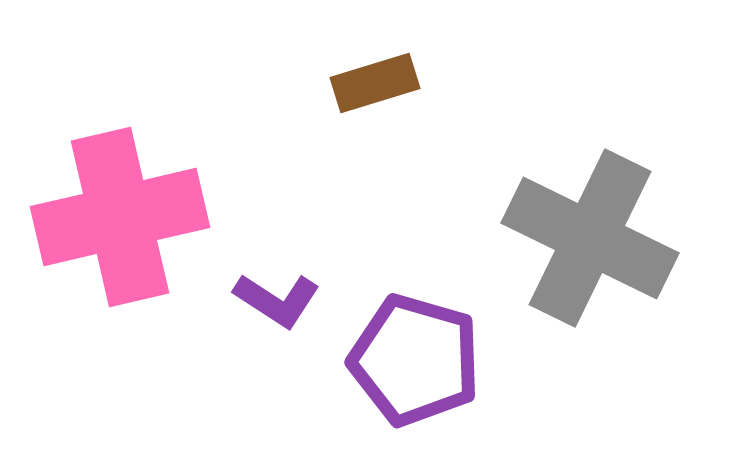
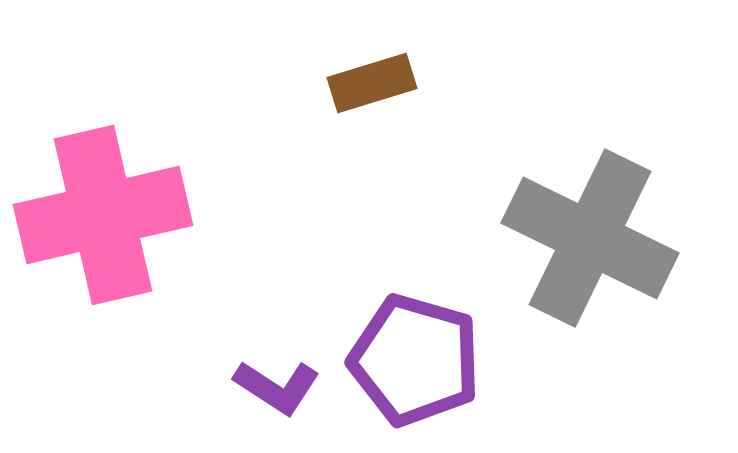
brown rectangle: moved 3 px left
pink cross: moved 17 px left, 2 px up
purple L-shape: moved 87 px down
